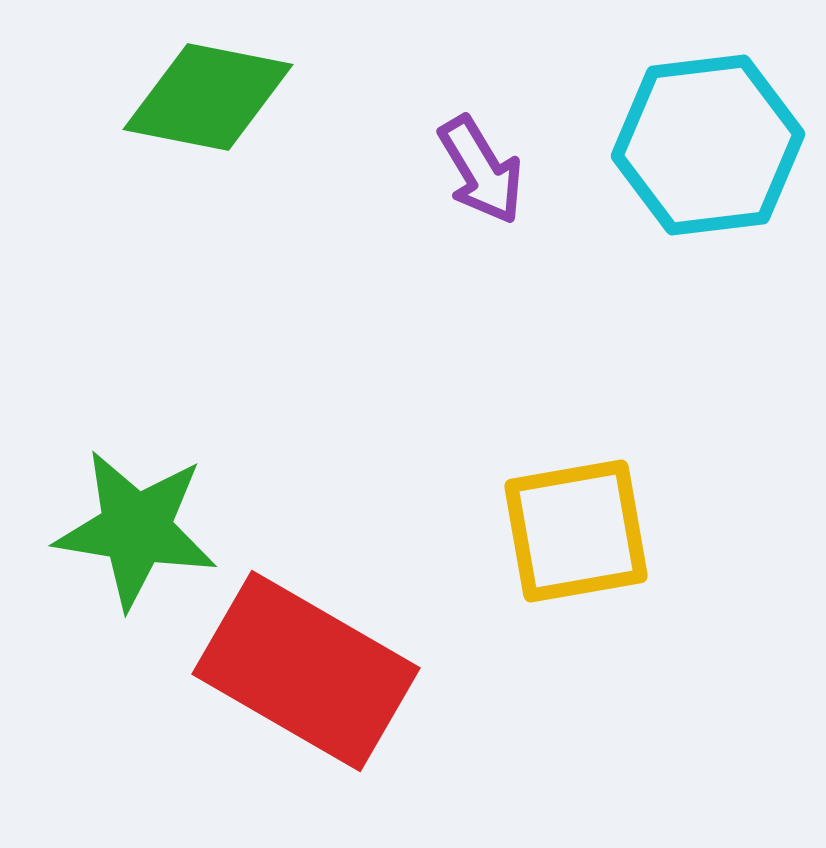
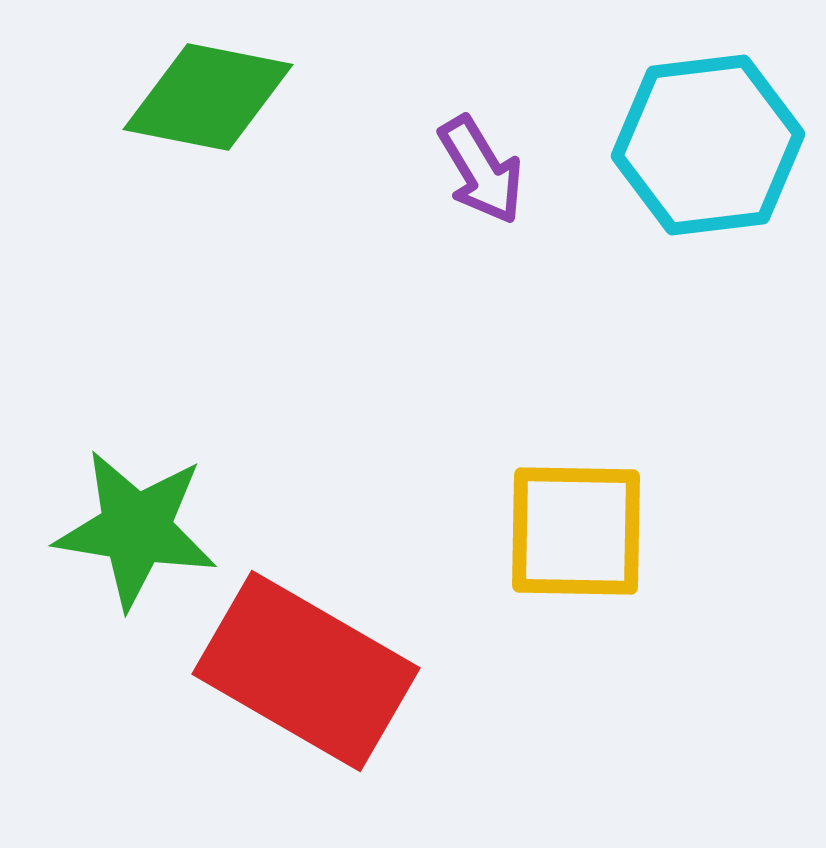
yellow square: rotated 11 degrees clockwise
